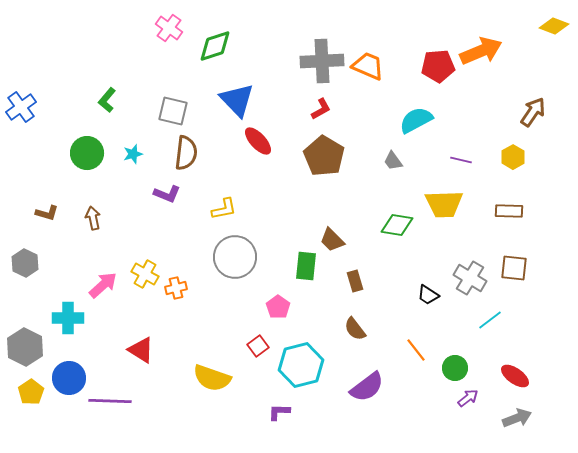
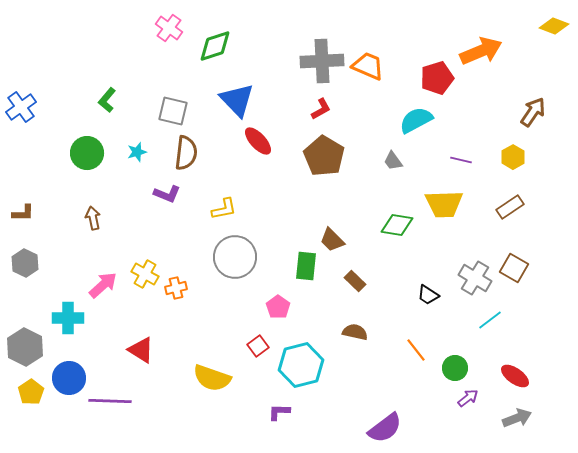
red pentagon at (438, 66): moved 1 px left, 12 px down; rotated 12 degrees counterclockwise
cyan star at (133, 154): moved 4 px right, 2 px up
brown rectangle at (509, 211): moved 1 px right, 4 px up; rotated 36 degrees counterclockwise
brown L-shape at (47, 213): moved 24 px left; rotated 15 degrees counterclockwise
brown square at (514, 268): rotated 24 degrees clockwise
gray cross at (470, 278): moved 5 px right
brown rectangle at (355, 281): rotated 30 degrees counterclockwise
brown semicircle at (355, 329): moved 3 px down; rotated 140 degrees clockwise
purple semicircle at (367, 387): moved 18 px right, 41 px down
